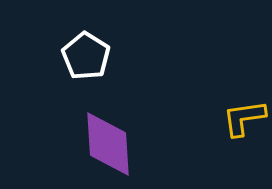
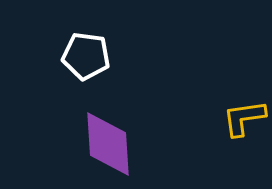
white pentagon: rotated 24 degrees counterclockwise
